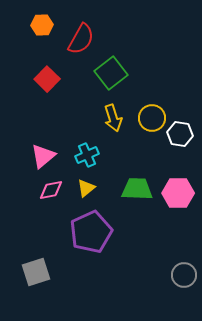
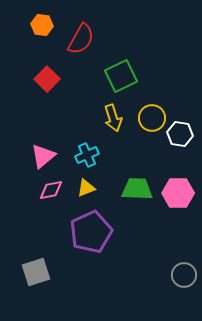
orange hexagon: rotated 10 degrees clockwise
green square: moved 10 px right, 3 px down; rotated 12 degrees clockwise
yellow triangle: rotated 18 degrees clockwise
